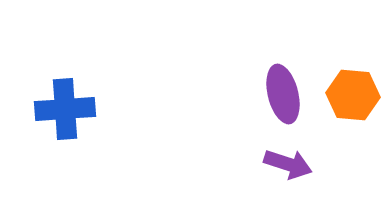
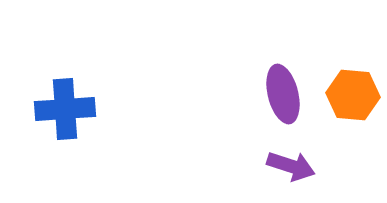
purple arrow: moved 3 px right, 2 px down
